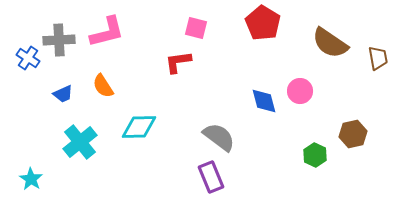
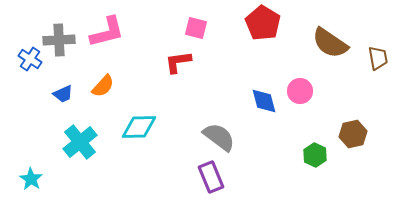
blue cross: moved 2 px right, 1 px down
orange semicircle: rotated 105 degrees counterclockwise
